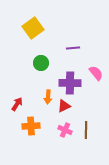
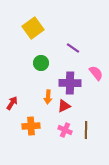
purple line: rotated 40 degrees clockwise
red arrow: moved 5 px left, 1 px up
